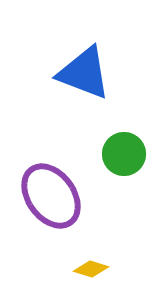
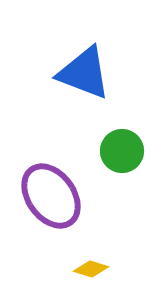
green circle: moved 2 px left, 3 px up
